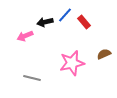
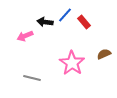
black arrow: rotated 21 degrees clockwise
pink star: rotated 25 degrees counterclockwise
